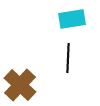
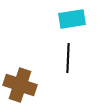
brown cross: rotated 24 degrees counterclockwise
